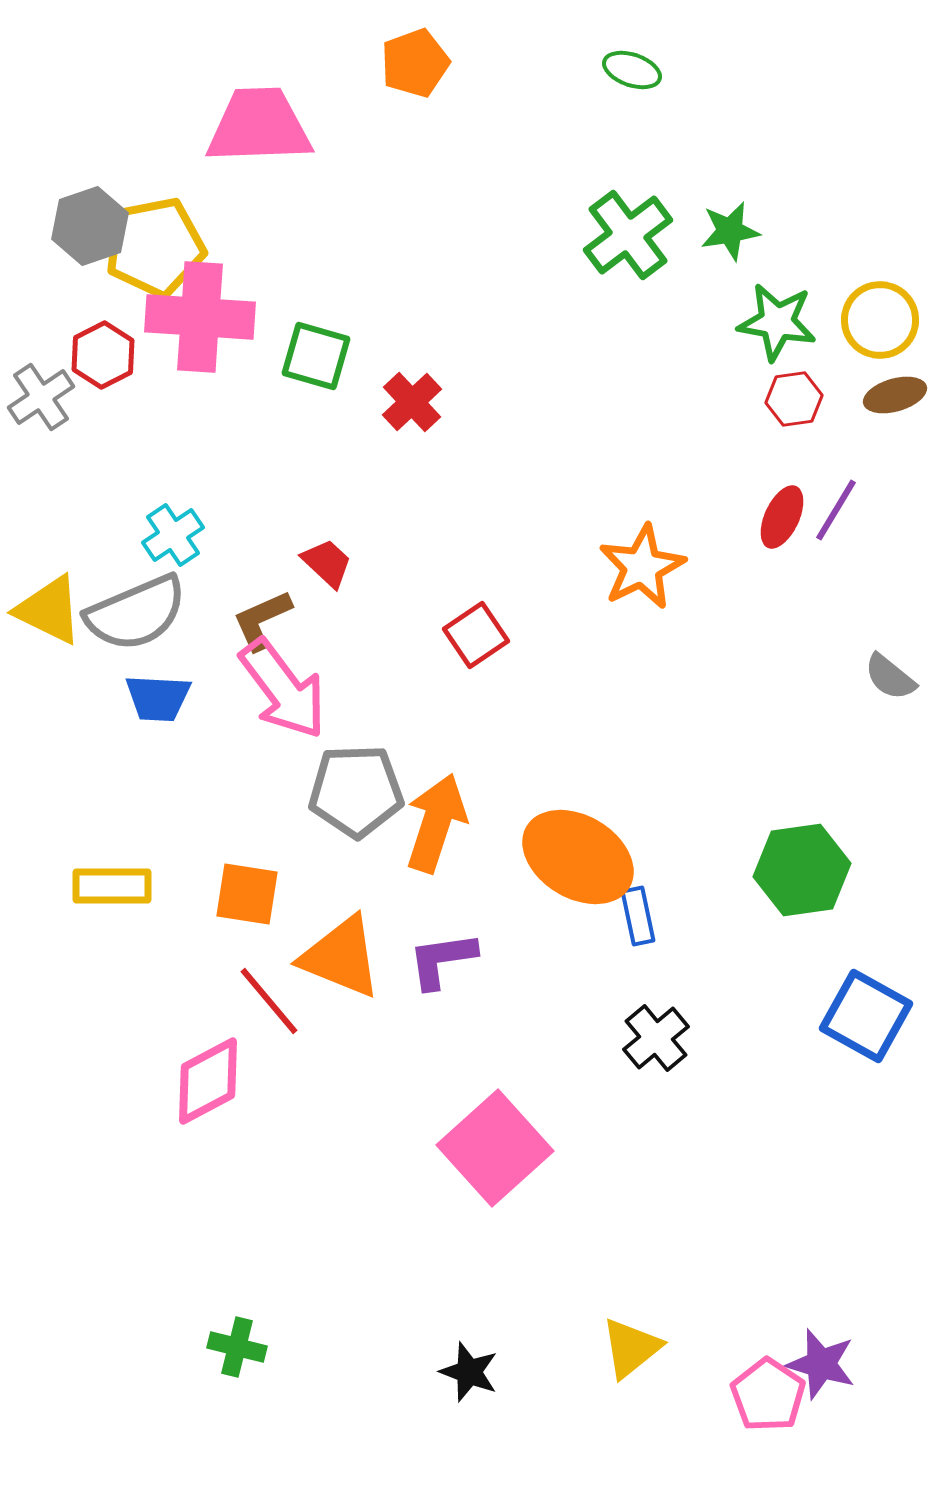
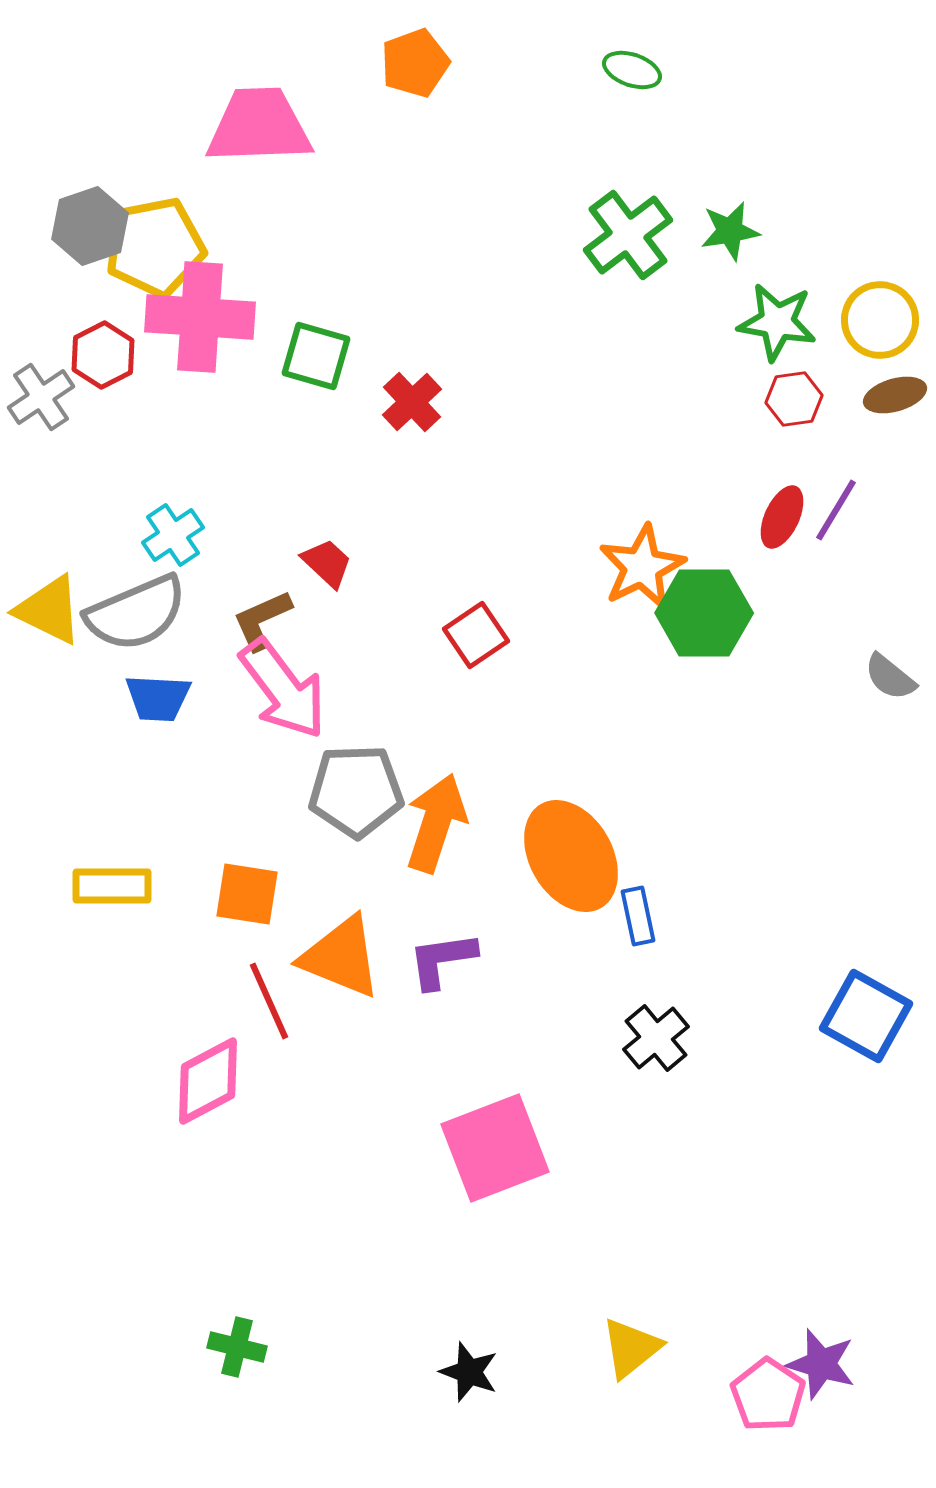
orange ellipse at (578, 857): moved 7 px left, 1 px up; rotated 29 degrees clockwise
green hexagon at (802, 870): moved 98 px left, 257 px up; rotated 8 degrees clockwise
red line at (269, 1001): rotated 16 degrees clockwise
pink square at (495, 1148): rotated 21 degrees clockwise
